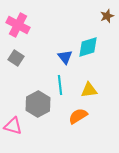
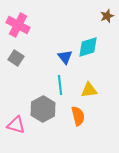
gray hexagon: moved 5 px right, 5 px down
orange semicircle: rotated 108 degrees clockwise
pink triangle: moved 3 px right, 1 px up
